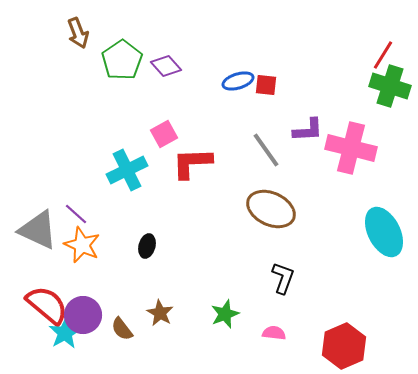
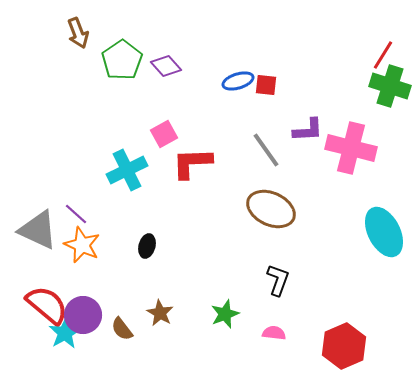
black L-shape: moved 5 px left, 2 px down
